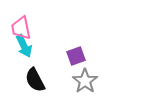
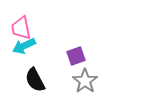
cyan arrow: rotated 90 degrees clockwise
